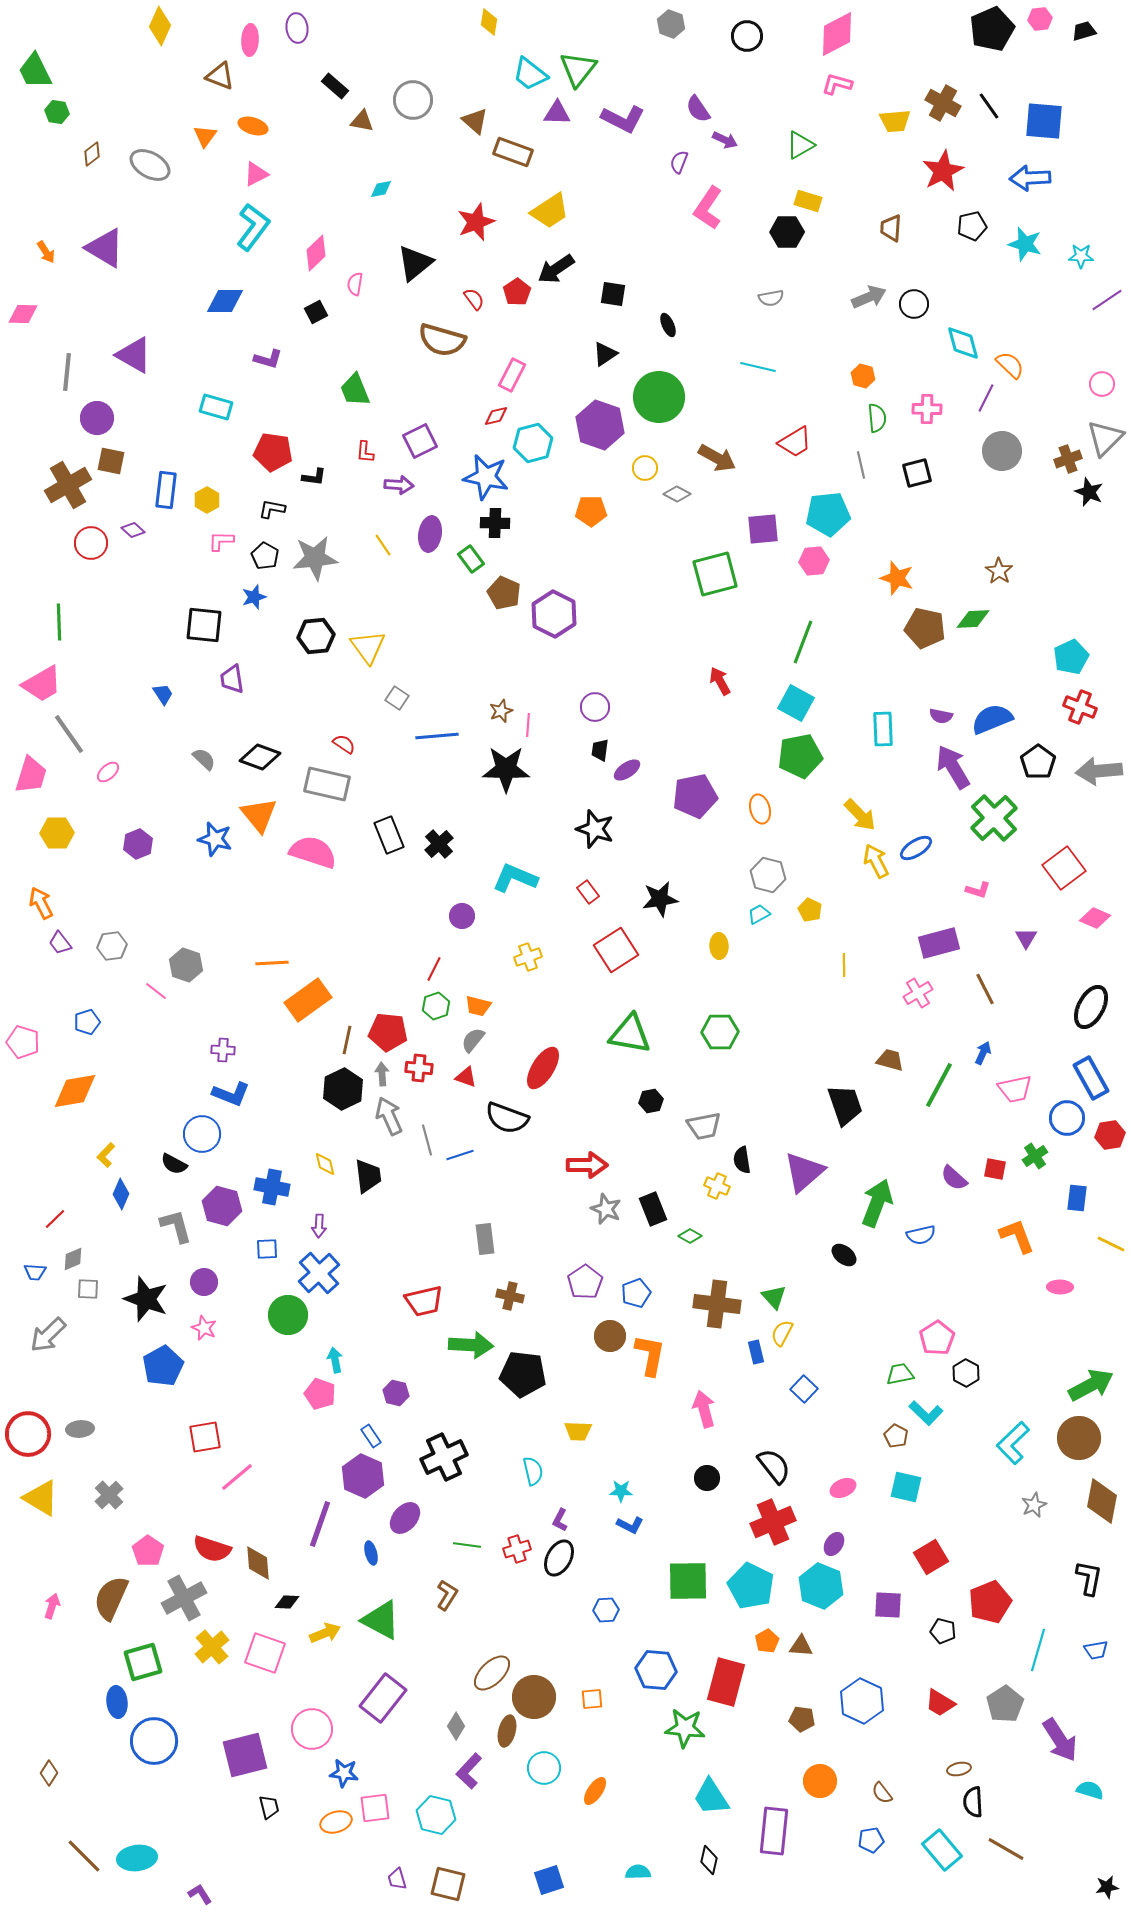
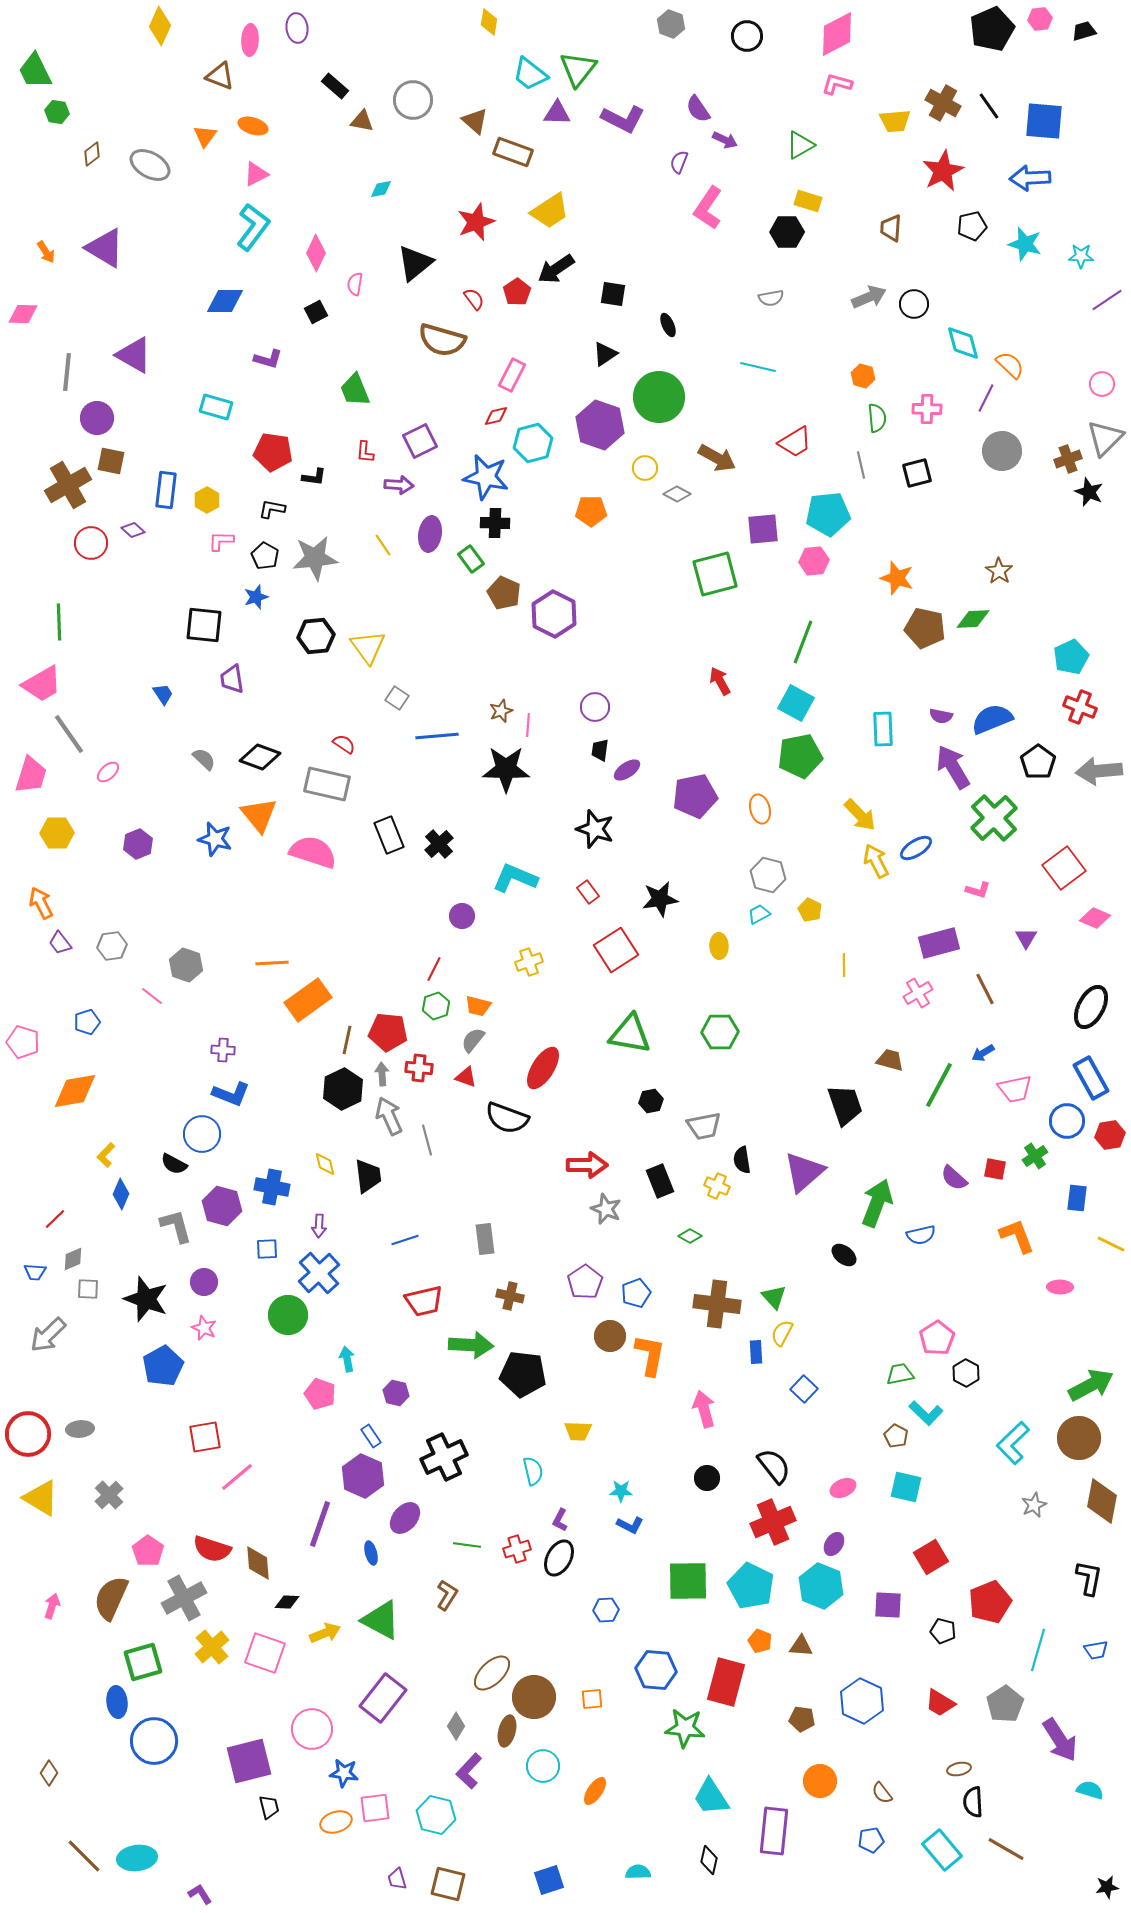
pink diamond at (316, 253): rotated 21 degrees counterclockwise
blue star at (254, 597): moved 2 px right
yellow cross at (528, 957): moved 1 px right, 5 px down
pink line at (156, 991): moved 4 px left, 5 px down
blue arrow at (983, 1053): rotated 145 degrees counterclockwise
blue circle at (1067, 1118): moved 3 px down
blue line at (460, 1155): moved 55 px left, 85 px down
black rectangle at (653, 1209): moved 7 px right, 28 px up
blue rectangle at (756, 1352): rotated 10 degrees clockwise
cyan arrow at (335, 1360): moved 12 px right, 1 px up
orange pentagon at (767, 1641): moved 7 px left; rotated 20 degrees counterclockwise
purple square at (245, 1755): moved 4 px right, 6 px down
cyan circle at (544, 1768): moved 1 px left, 2 px up
